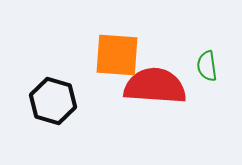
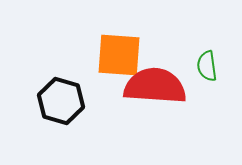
orange square: moved 2 px right
black hexagon: moved 8 px right
